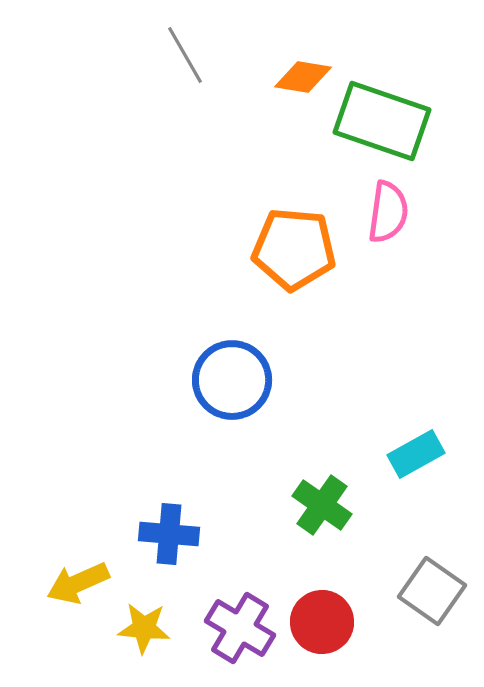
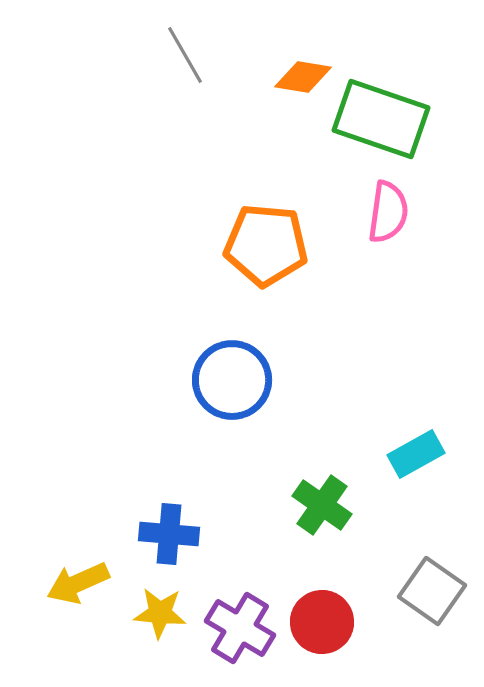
green rectangle: moved 1 px left, 2 px up
orange pentagon: moved 28 px left, 4 px up
yellow star: moved 16 px right, 15 px up
